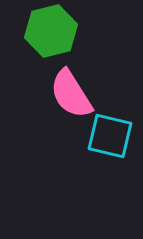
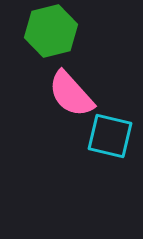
pink semicircle: rotated 10 degrees counterclockwise
